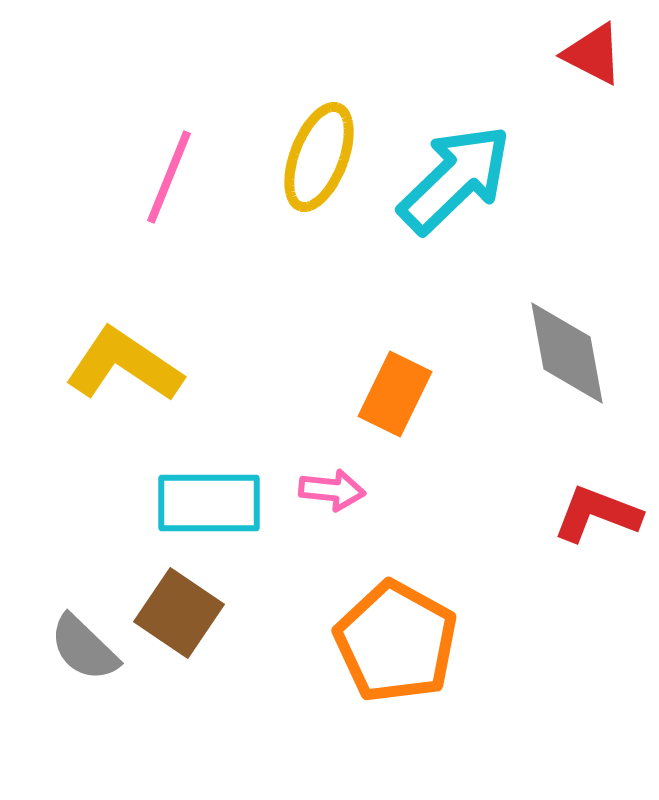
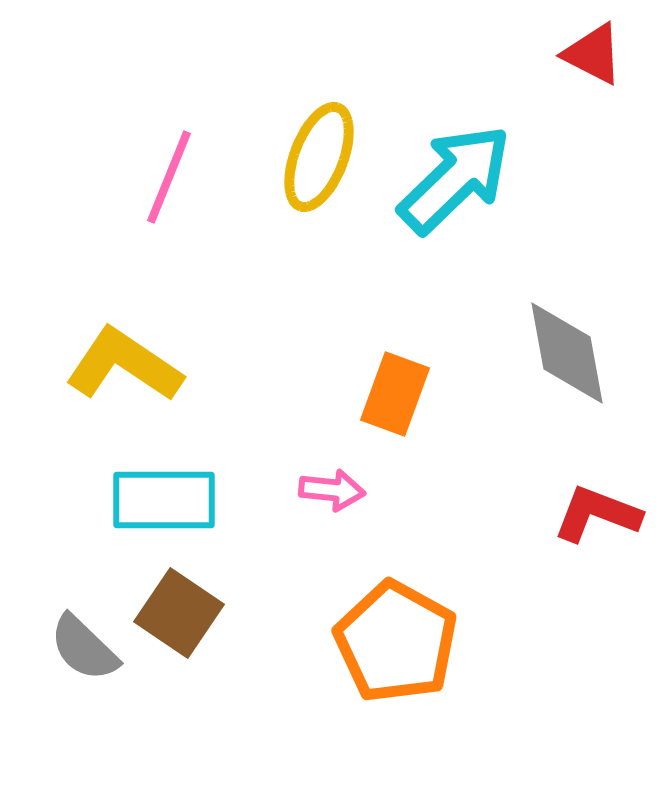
orange rectangle: rotated 6 degrees counterclockwise
cyan rectangle: moved 45 px left, 3 px up
